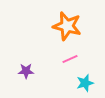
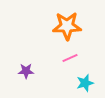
orange star: rotated 16 degrees counterclockwise
pink line: moved 1 px up
